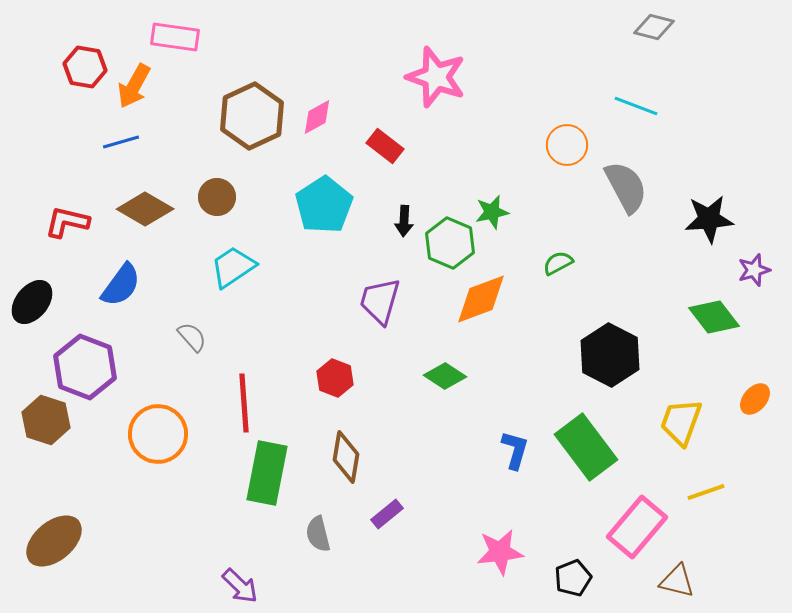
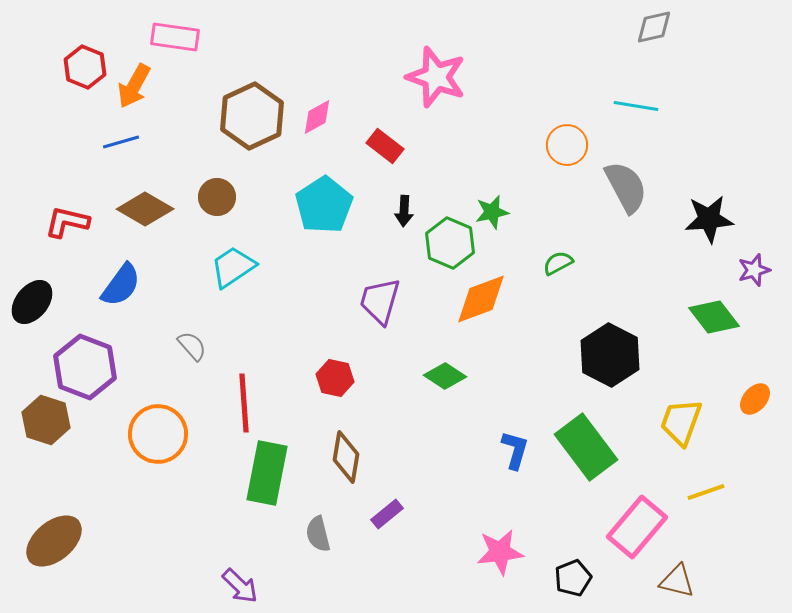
gray diamond at (654, 27): rotated 27 degrees counterclockwise
red hexagon at (85, 67): rotated 12 degrees clockwise
cyan line at (636, 106): rotated 12 degrees counterclockwise
black arrow at (404, 221): moved 10 px up
gray semicircle at (192, 337): moved 9 px down
red hexagon at (335, 378): rotated 9 degrees counterclockwise
